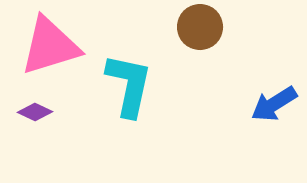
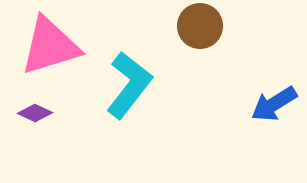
brown circle: moved 1 px up
cyan L-shape: rotated 26 degrees clockwise
purple diamond: moved 1 px down
